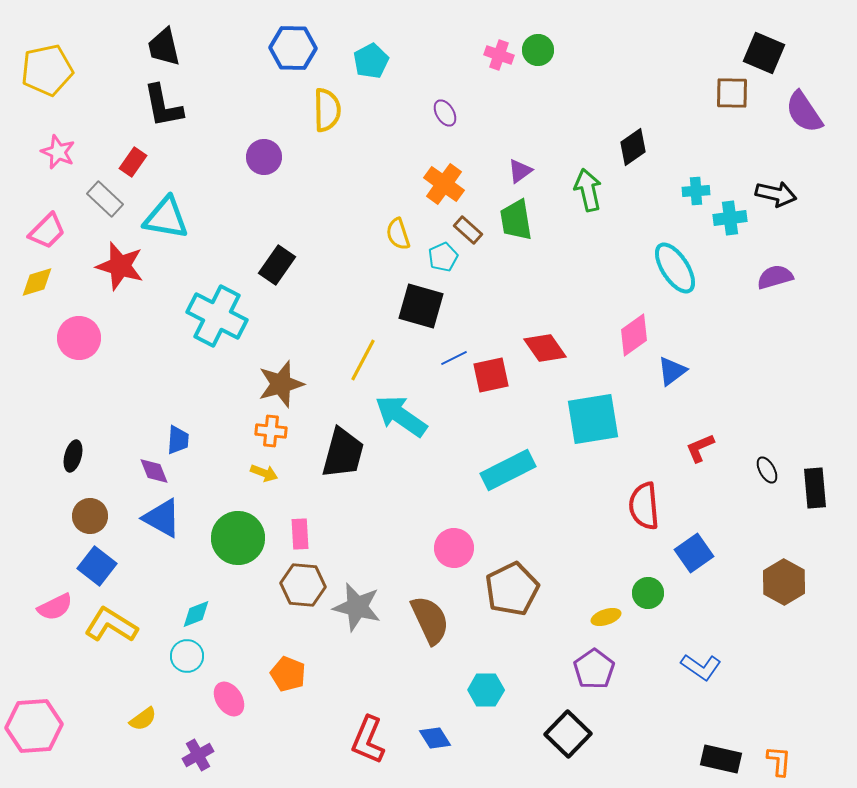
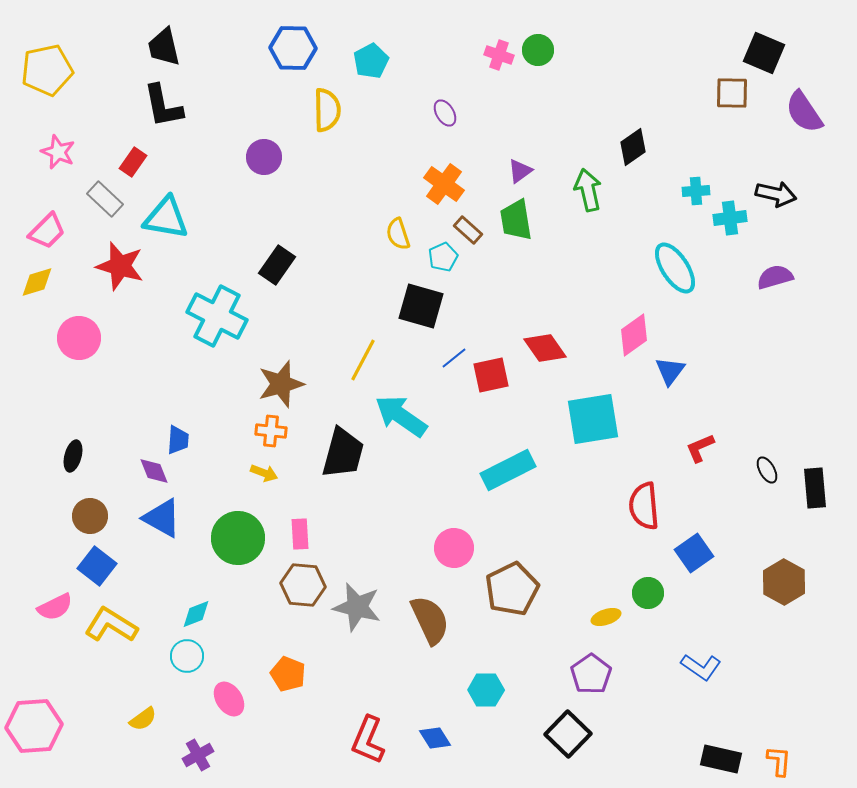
blue line at (454, 358): rotated 12 degrees counterclockwise
blue triangle at (672, 371): moved 2 px left; rotated 16 degrees counterclockwise
purple pentagon at (594, 669): moved 3 px left, 5 px down
